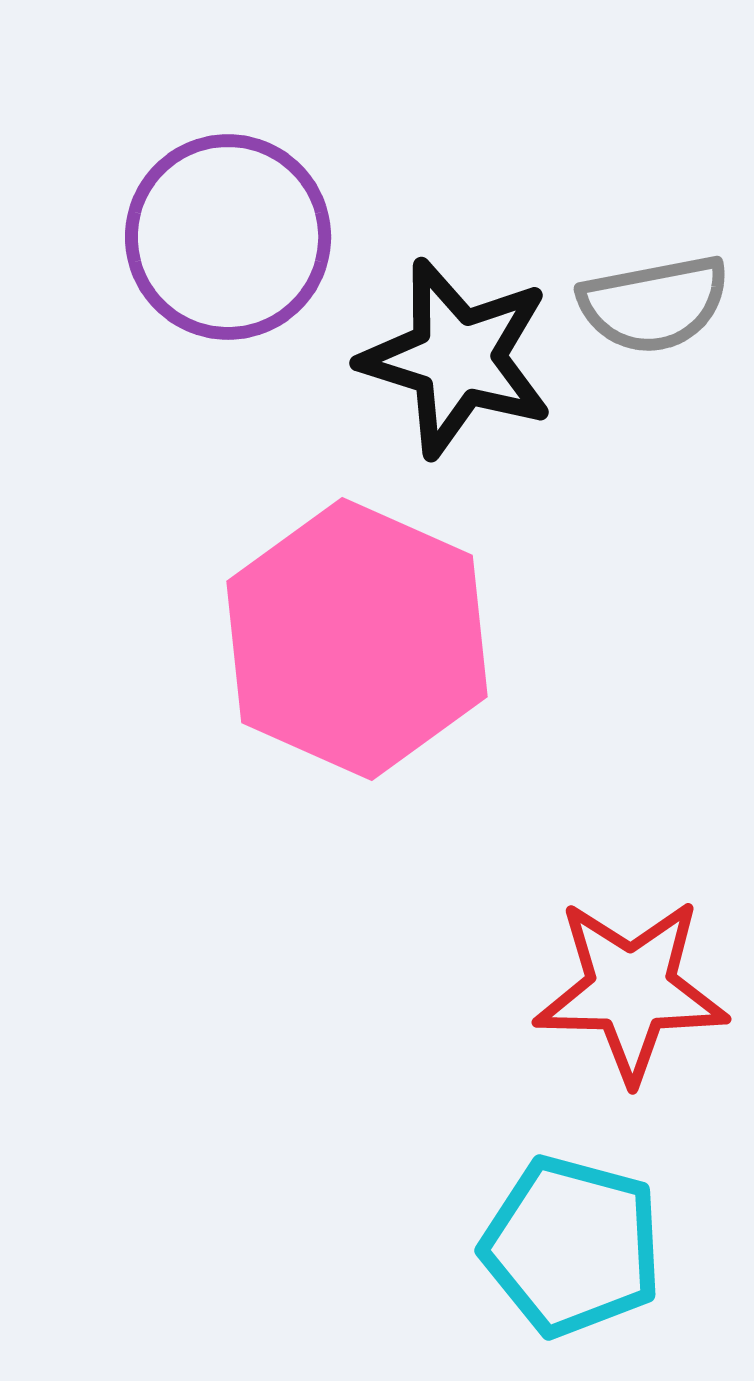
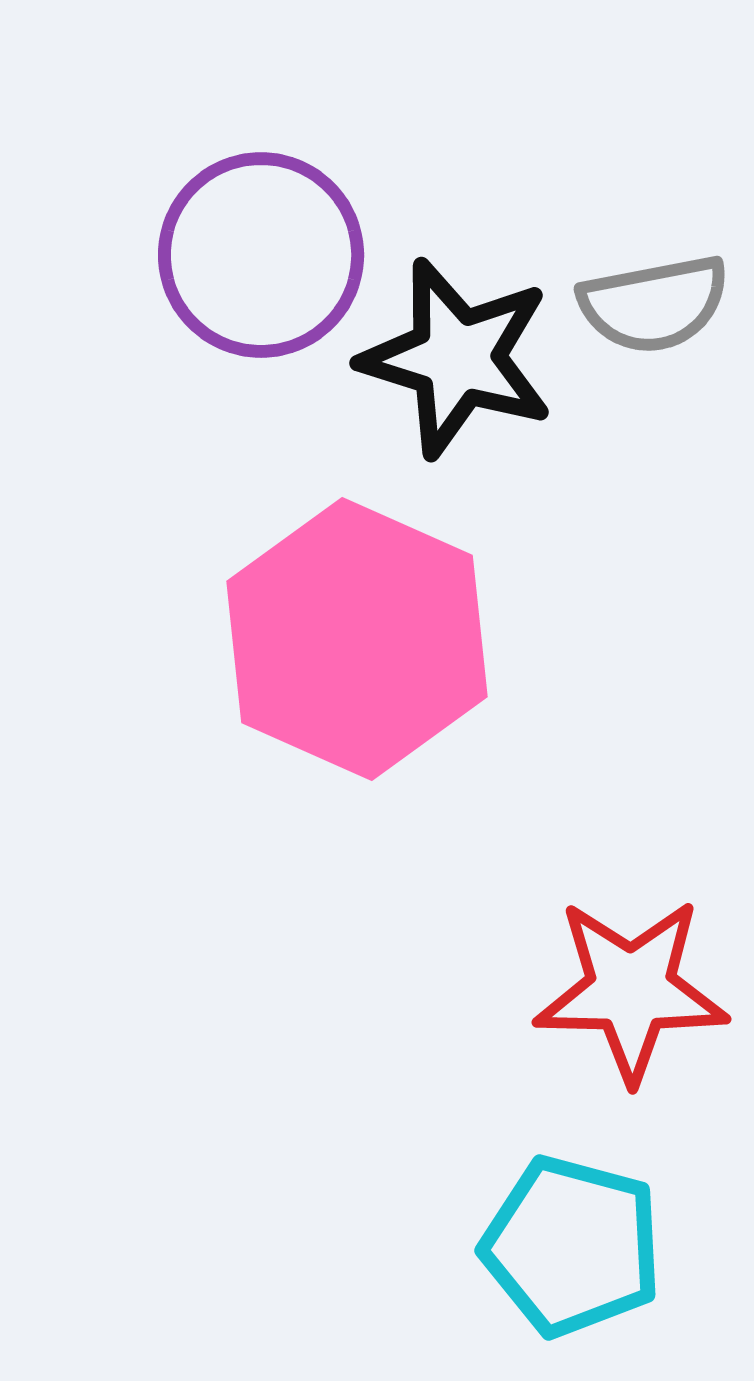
purple circle: moved 33 px right, 18 px down
